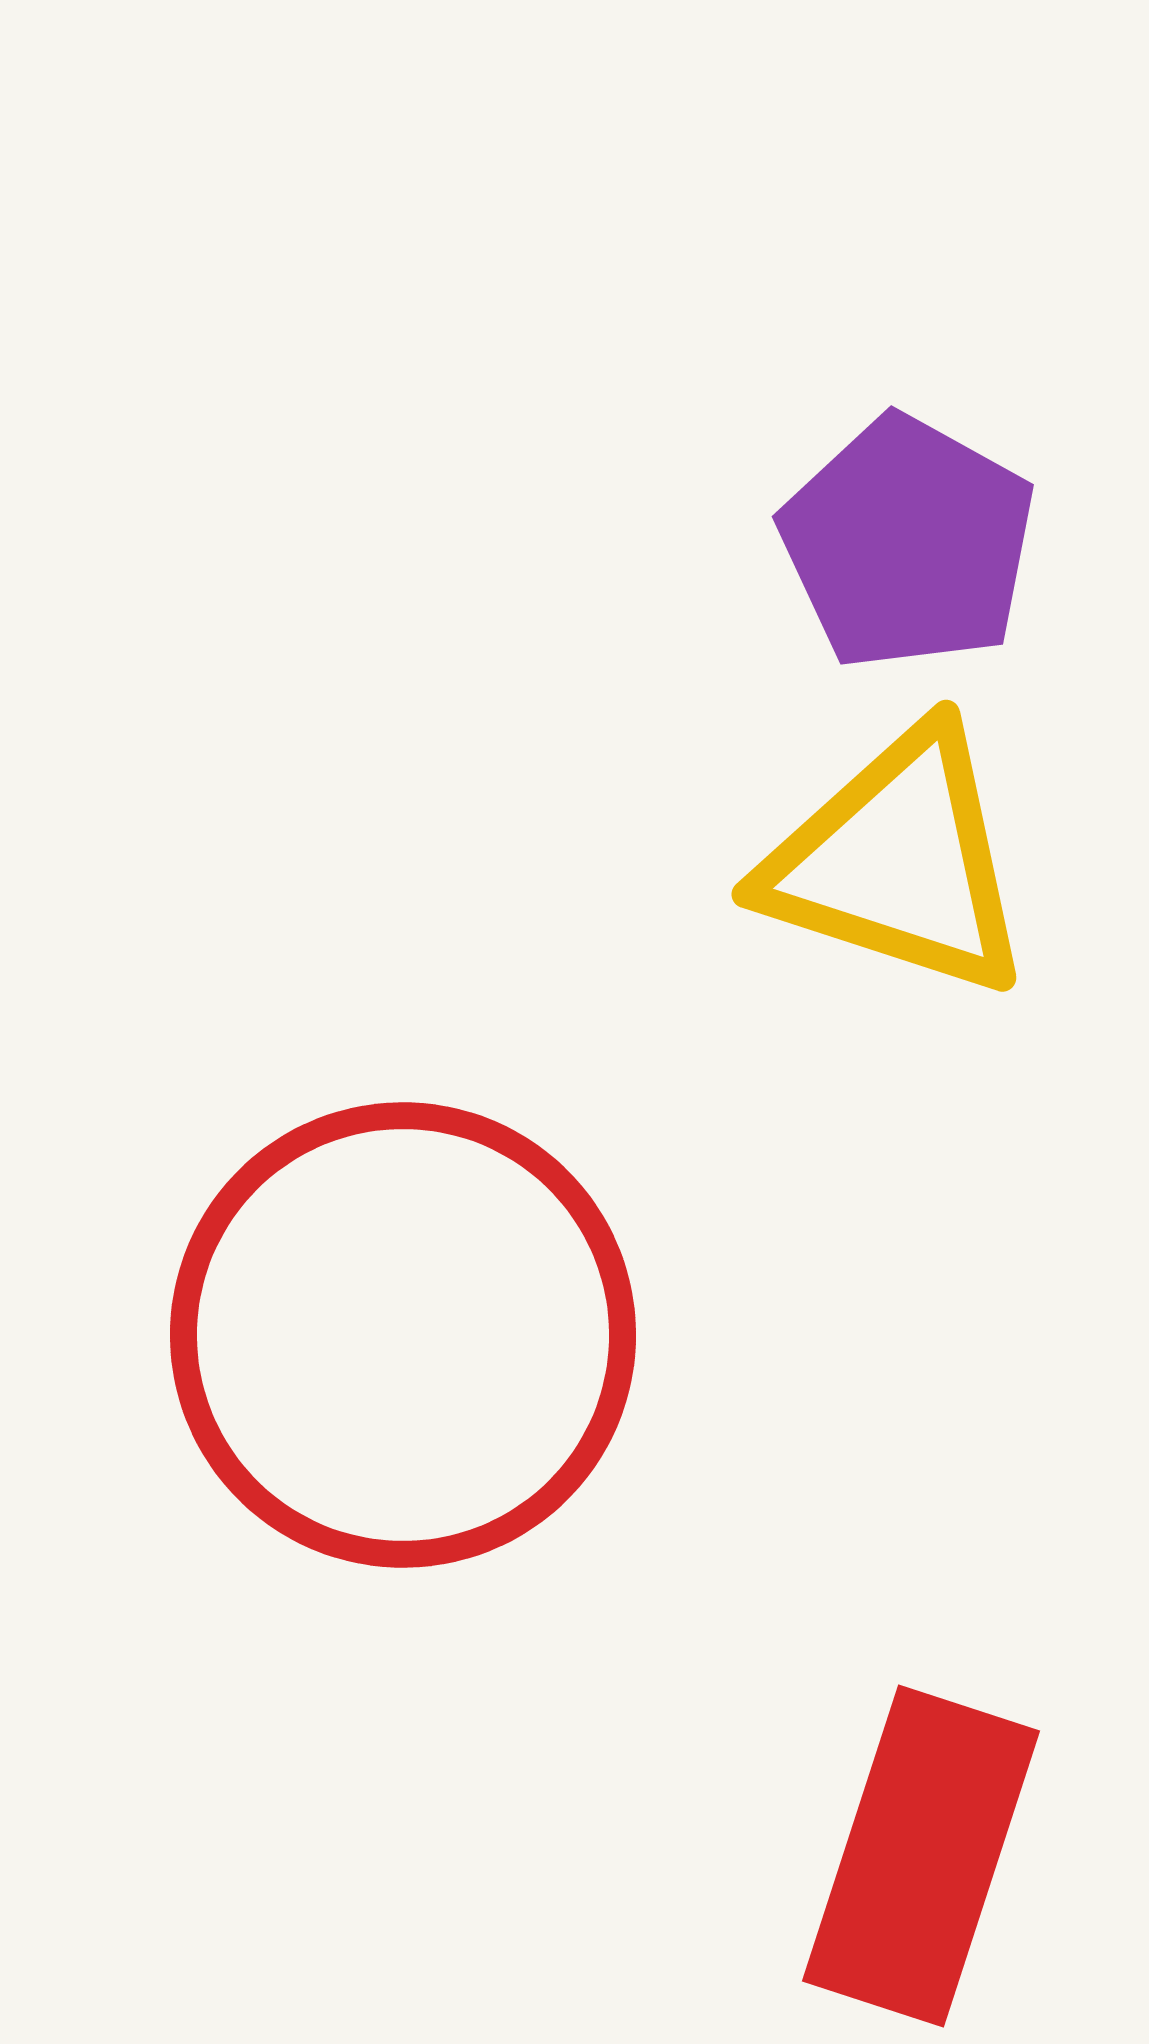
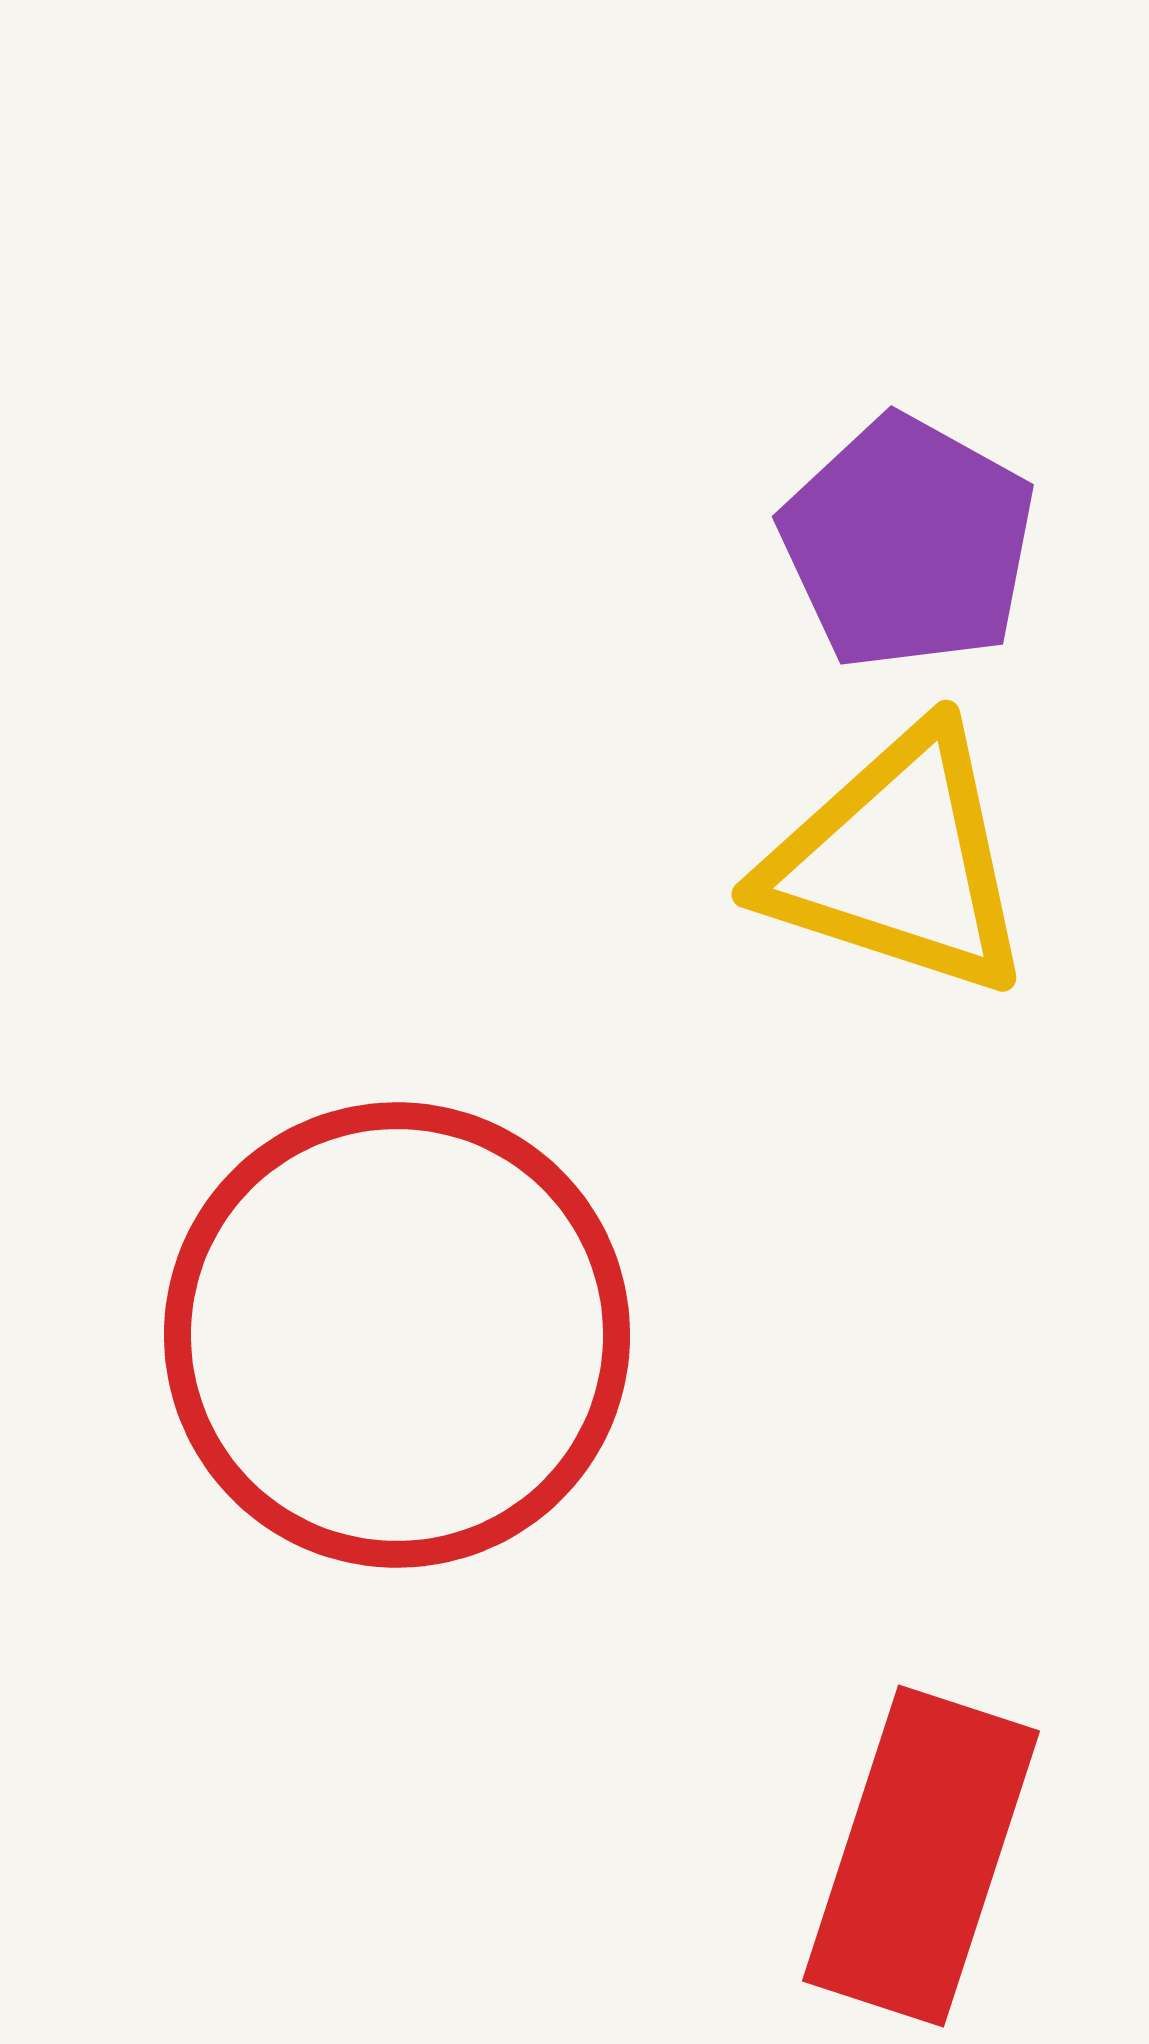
red circle: moved 6 px left
